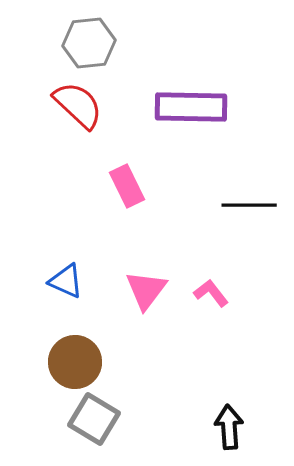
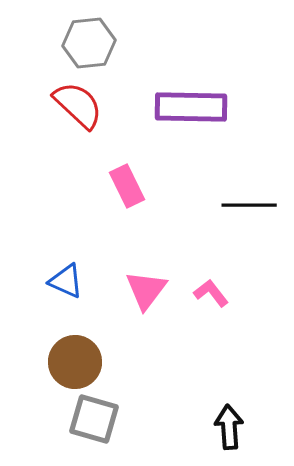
gray square: rotated 15 degrees counterclockwise
